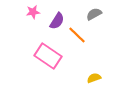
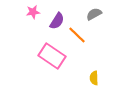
pink rectangle: moved 4 px right
yellow semicircle: rotated 72 degrees counterclockwise
